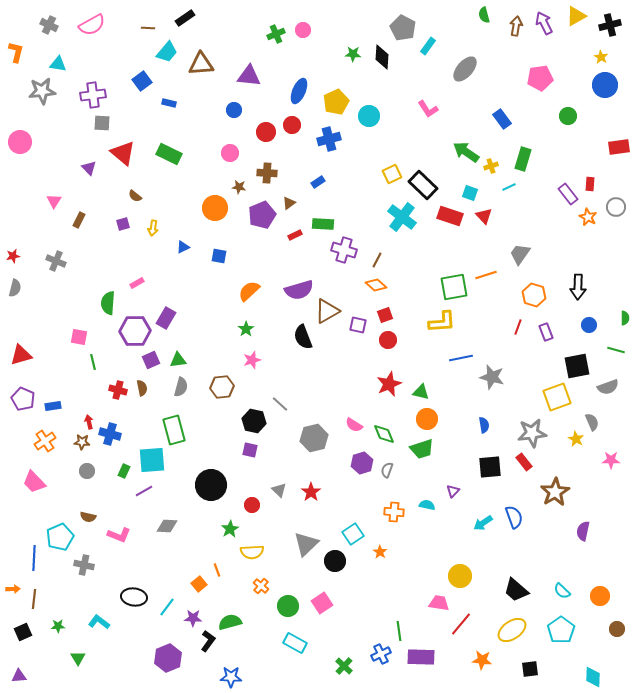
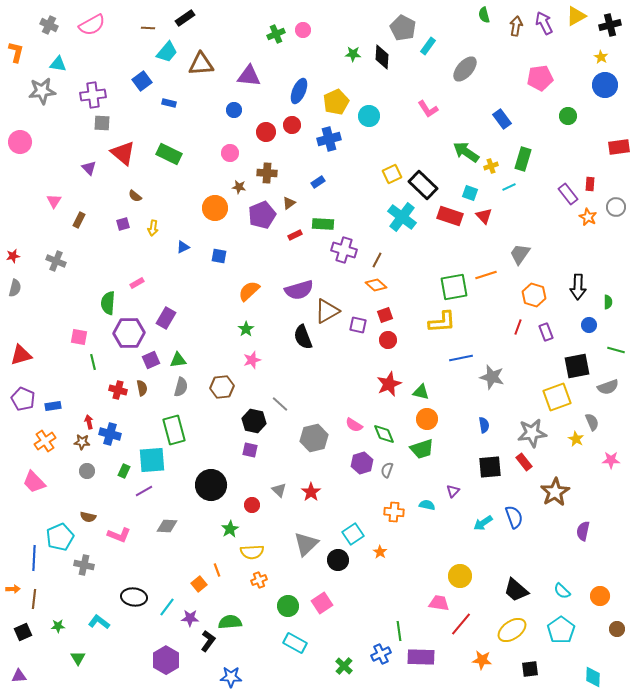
green semicircle at (625, 318): moved 17 px left, 16 px up
purple hexagon at (135, 331): moved 6 px left, 2 px down
black circle at (335, 561): moved 3 px right, 1 px up
orange cross at (261, 586): moved 2 px left, 6 px up; rotated 28 degrees clockwise
purple star at (193, 618): moved 3 px left
green semicircle at (230, 622): rotated 10 degrees clockwise
purple hexagon at (168, 658): moved 2 px left, 2 px down; rotated 8 degrees counterclockwise
